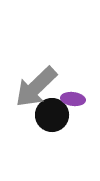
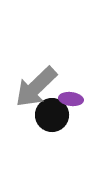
purple ellipse: moved 2 px left
